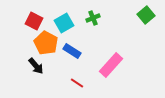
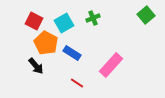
blue rectangle: moved 2 px down
